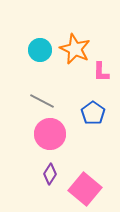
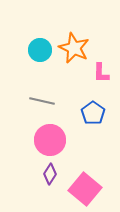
orange star: moved 1 px left, 1 px up
pink L-shape: moved 1 px down
gray line: rotated 15 degrees counterclockwise
pink circle: moved 6 px down
